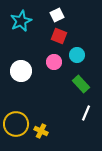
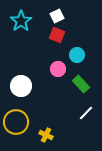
white square: moved 1 px down
cyan star: rotated 10 degrees counterclockwise
red square: moved 2 px left, 1 px up
pink circle: moved 4 px right, 7 px down
white circle: moved 15 px down
white line: rotated 21 degrees clockwise
yellow circle: moved 2 px up
yellow cross: moved 5 px right, 4 px down
